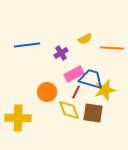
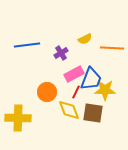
blue trapezoid: rotated 95 degrees clockwise
yellow star: rotated 15 degrees clockwise
